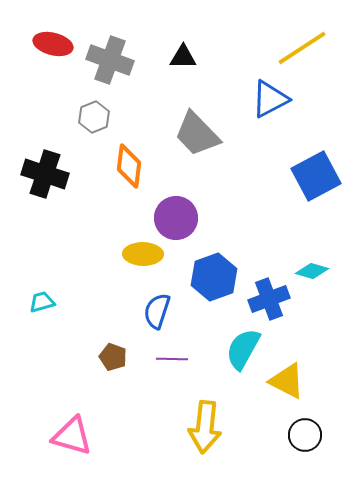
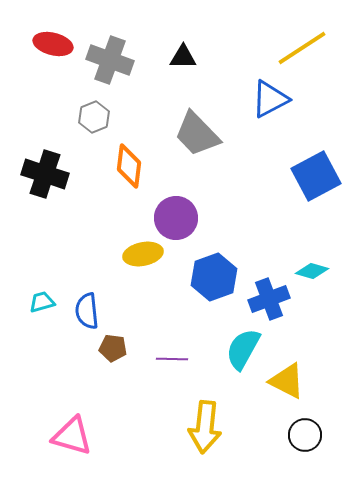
yellow ellipse: rotated 12 degrees counterclockwise
blue semicircle: moved 70 px left; rotated 24 degrees counterclockwise
brown pentagon: moved 9 px up; rotated 12 degrees counterclockwise
